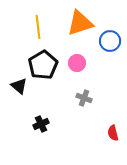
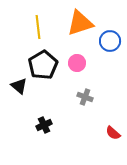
gray cross: moved 1 px right, 1 px up
black cross: moved 3 px right, 1 px down
red semicircle: rotated 35 degrees counterclockwise
